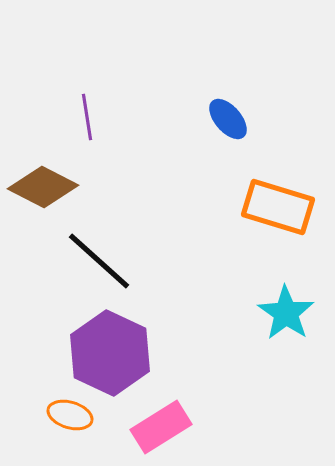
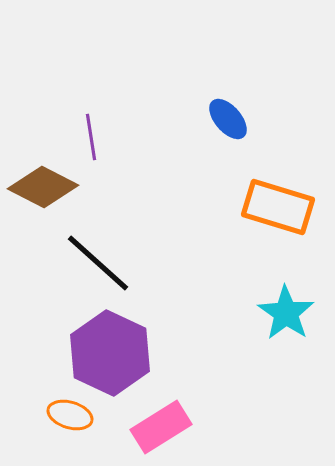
purple line: moved 4 px right, 20 px down
black line: moved 1 px left, 2 px down
